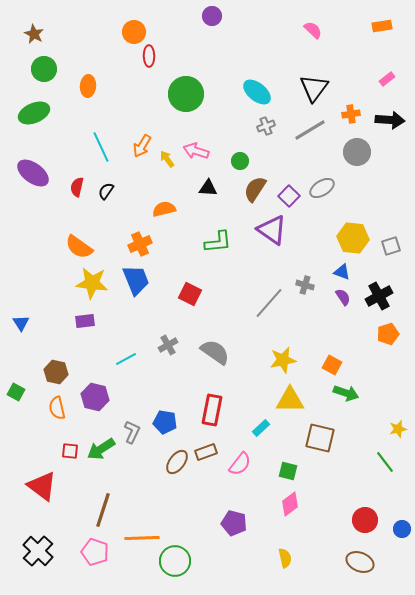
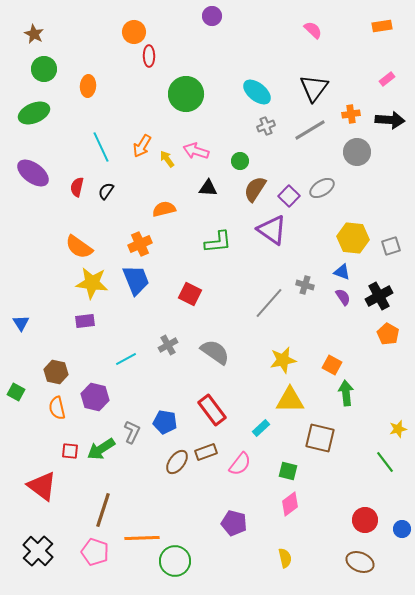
orange pentagon at (388, 334): rotated 25 degrees counterclockwise
green arrow at (346, 393): rotated 115 degrees counterclockwise
red rectangle at (212, 410): rotated 48 degrees counterclockwise
